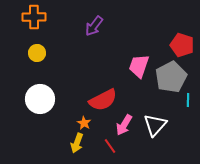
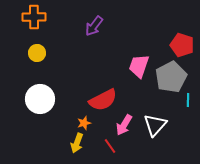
orange star: rotated 24 degrees clockwise
